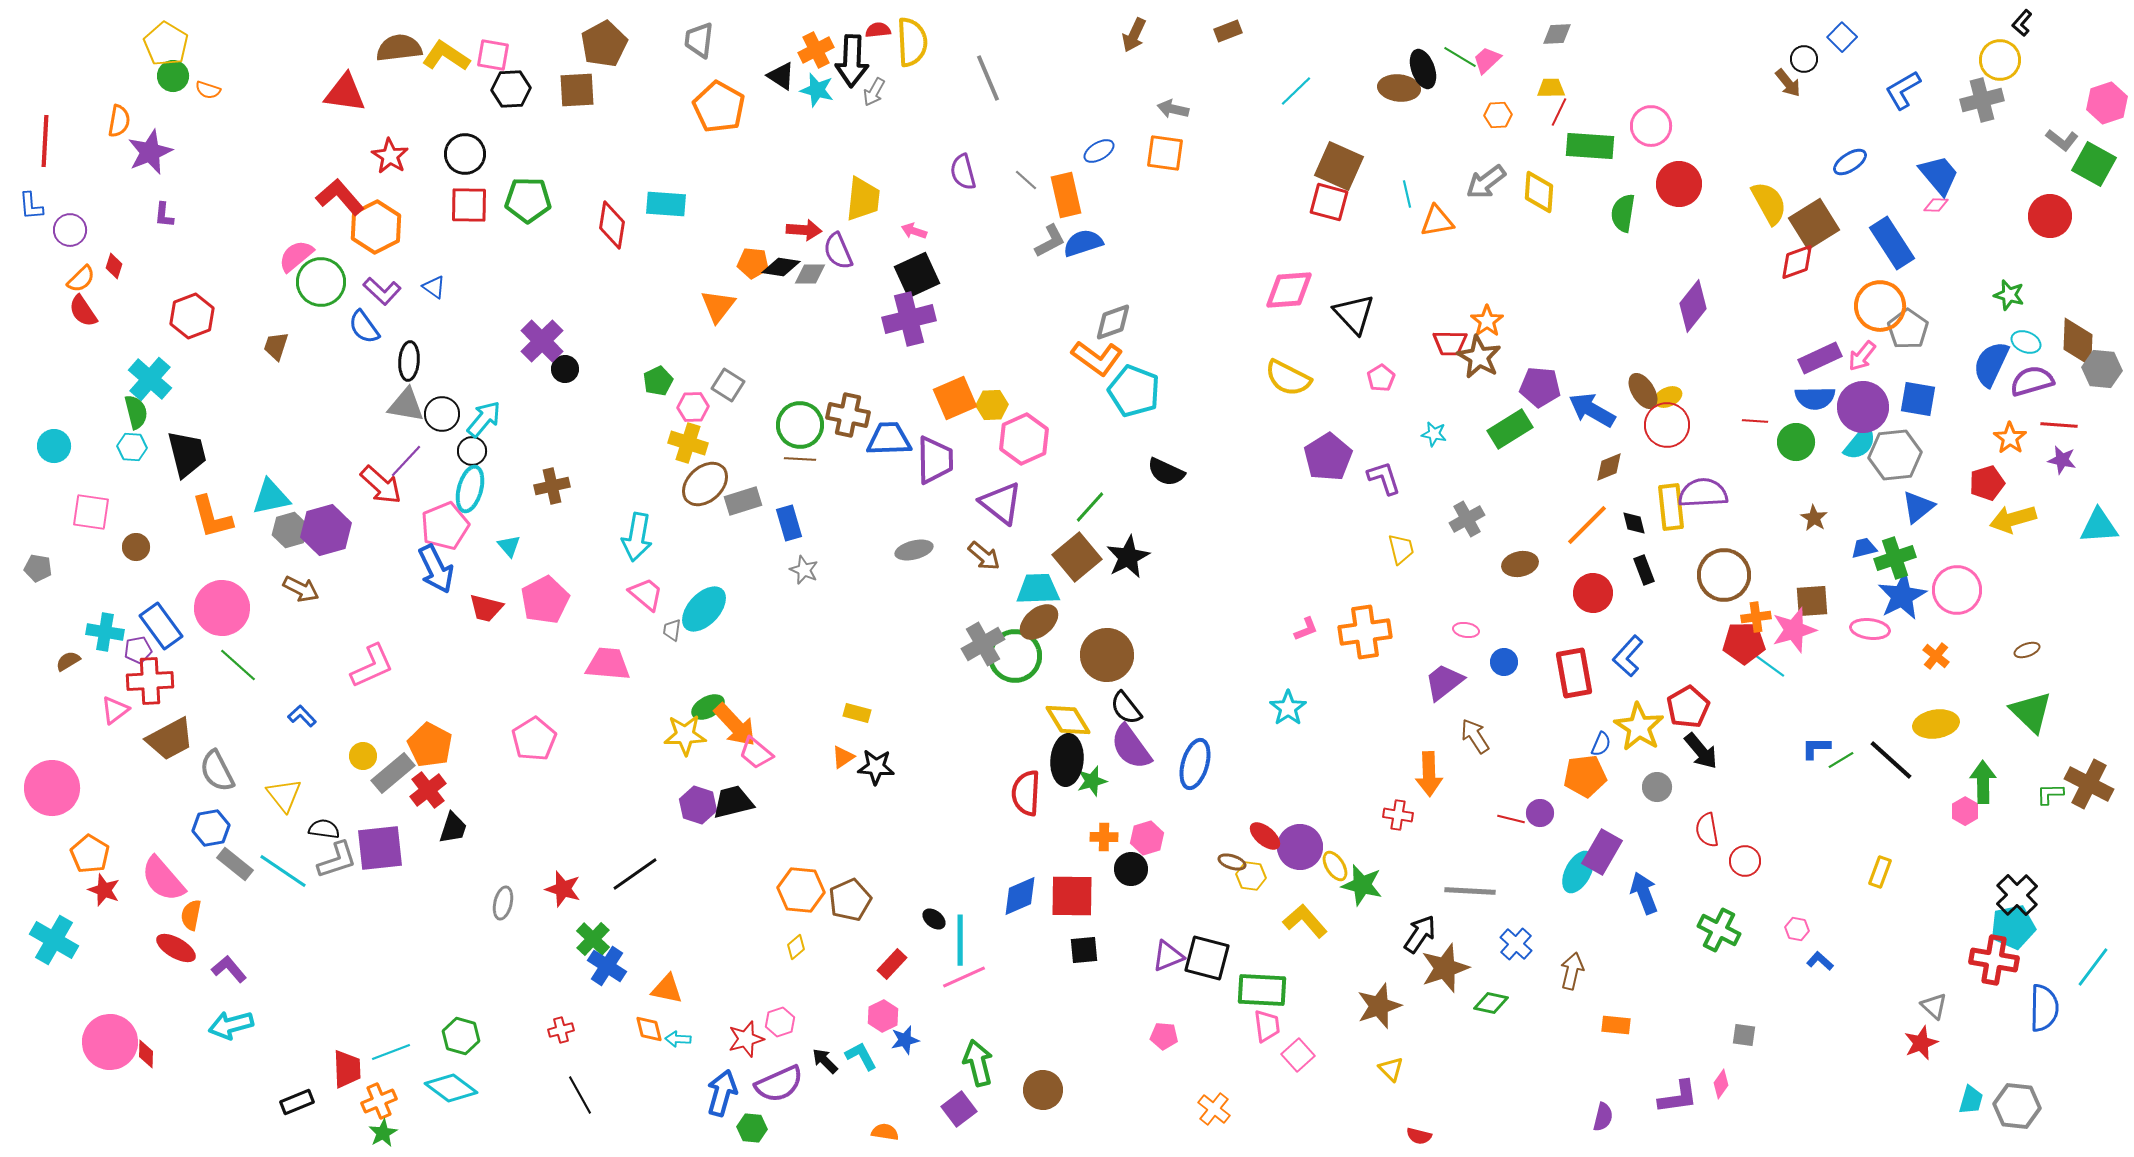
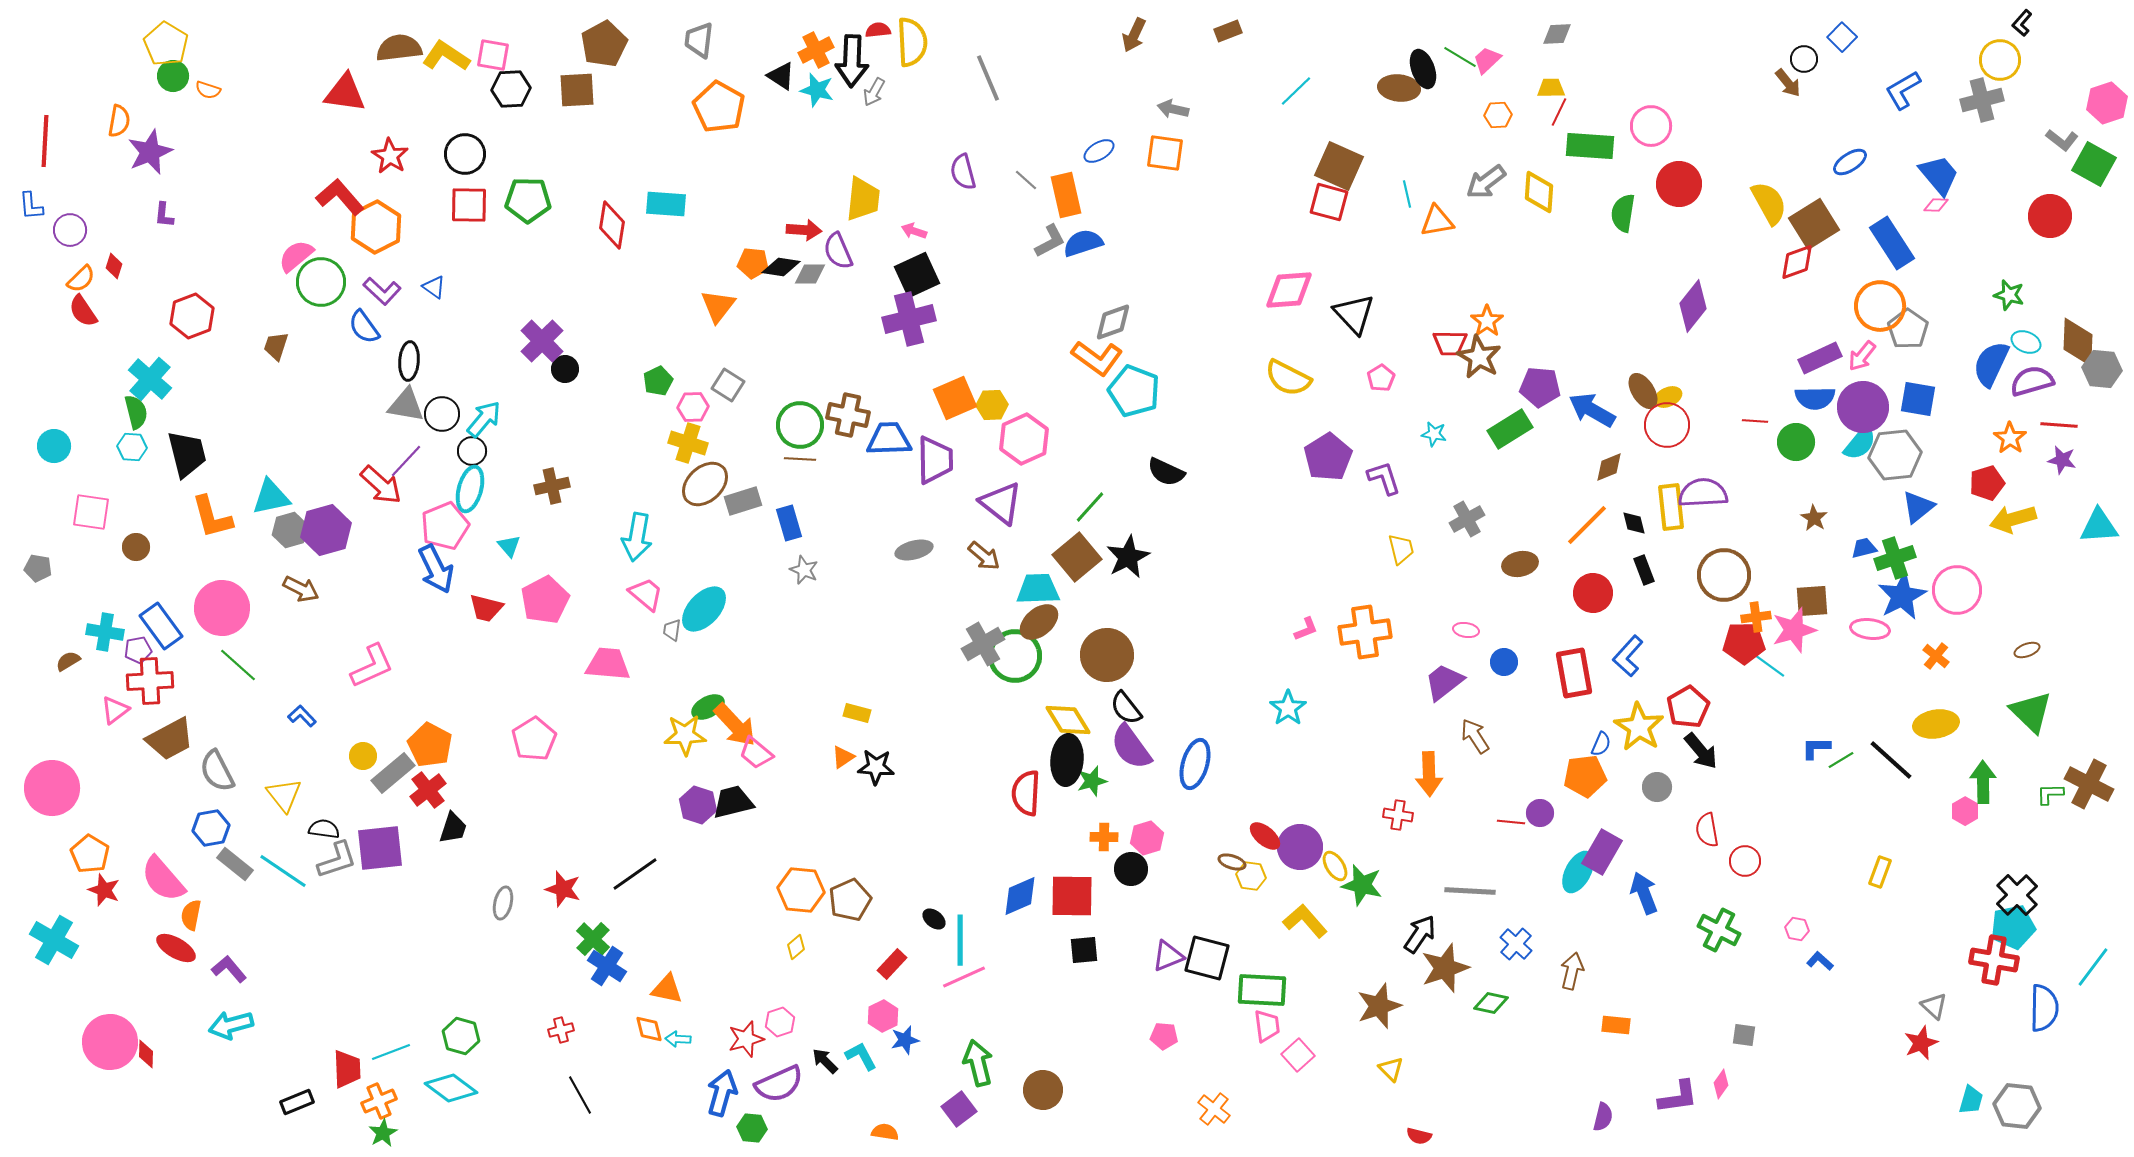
red line at (1511, 819): moved 3 px down; rotated 8 degrees counterclockwise
